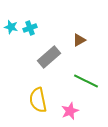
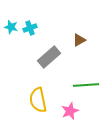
green line: moved 4 px down; rotated 30 degrees counterclockwise
